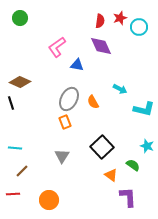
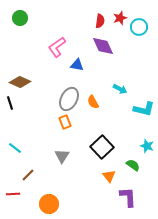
purple diamond: moved 2 px right
black line: moved 1 px left
cyan line: rotated 32 degrees clockwise
brown line: moved 6 px right, 4 px down
orange triangle: moved 2 px left, 1 px down; rotated 16 degrees clockwise
orange circle: moved 4 px down
